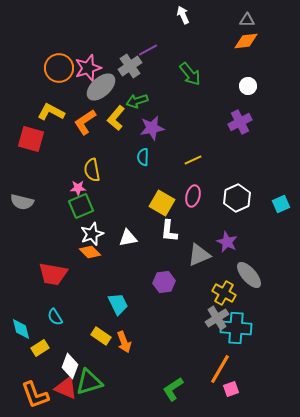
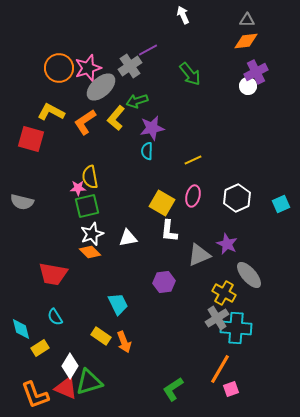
purple cross at (240, 122): moved 16 px right, 50 px up
cyan semicircle at (143, 157): moved 4 px right, 6 px up
yellow semicircle at (92, 170): moved 2 px left, 7 px down
green square at (81, 206): moved 6 px right; rotated 10 degrees clockwise
purple star at (227, 242): moved 2 px down
white diamond at (70, 366): rotated 10 degrees clockwise
